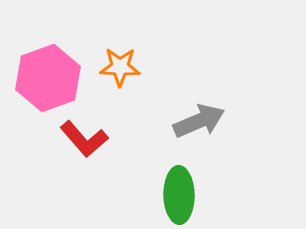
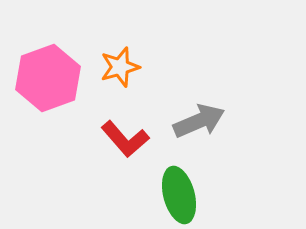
orange star: rotated 18 degrees counterclockwise
red L-shape: moved 41 px right
green ellipse: rotated 14 degrees counterclockwise
